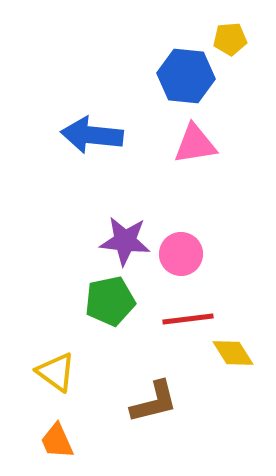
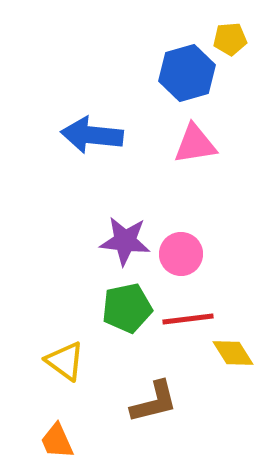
blue hexagon: moved 1 px right, 3 px up; rotated 22 degrees counterclockwise
green pentagon: moved 17 px right, 7 px down
yellow triangle: moved 9 px right, 11 px up
